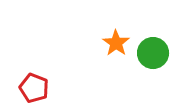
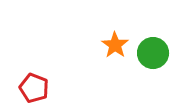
orange star: moved 1 px left, 2 px down
